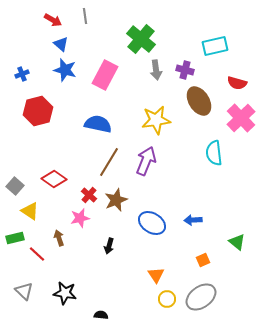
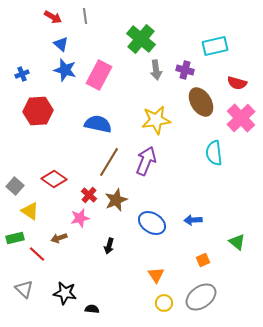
red arrow: moved 3 px up
pink rectangle: moved 6 px left
brown ellipse: moved 2 px right, 1 px down
red hexagon: rotated 12 degrees clockwise
brown arrow: rotated 91 degrees counterclockwise
gray triangle: moved 2 px up
yellow circle: moved 3 px left, 4 px down
black semicircle: moved 9 px left, 6 px up
